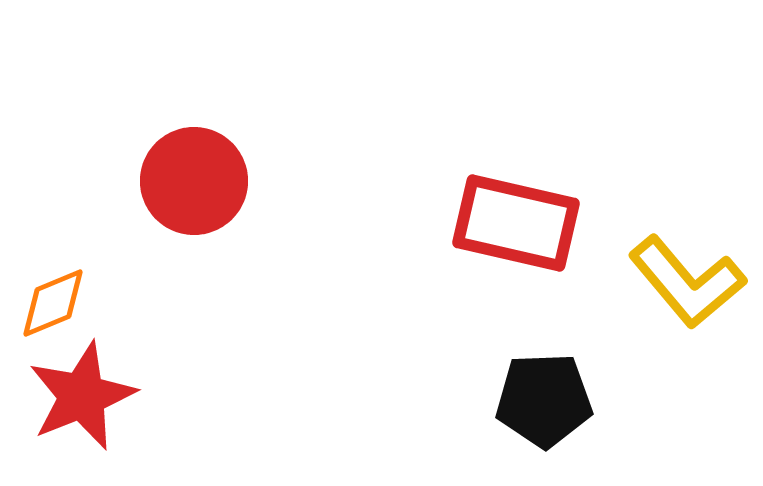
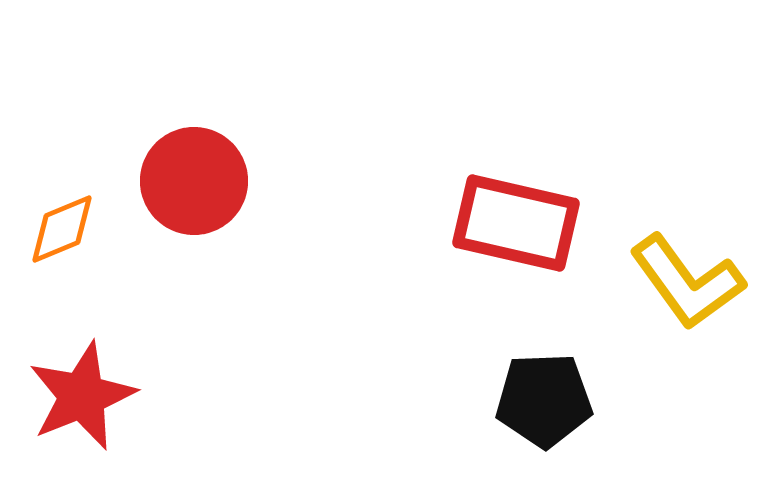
yellow L-shape: rotated 4 degrees clockwise
orange diamond: moved 9 px right, 74 px up
